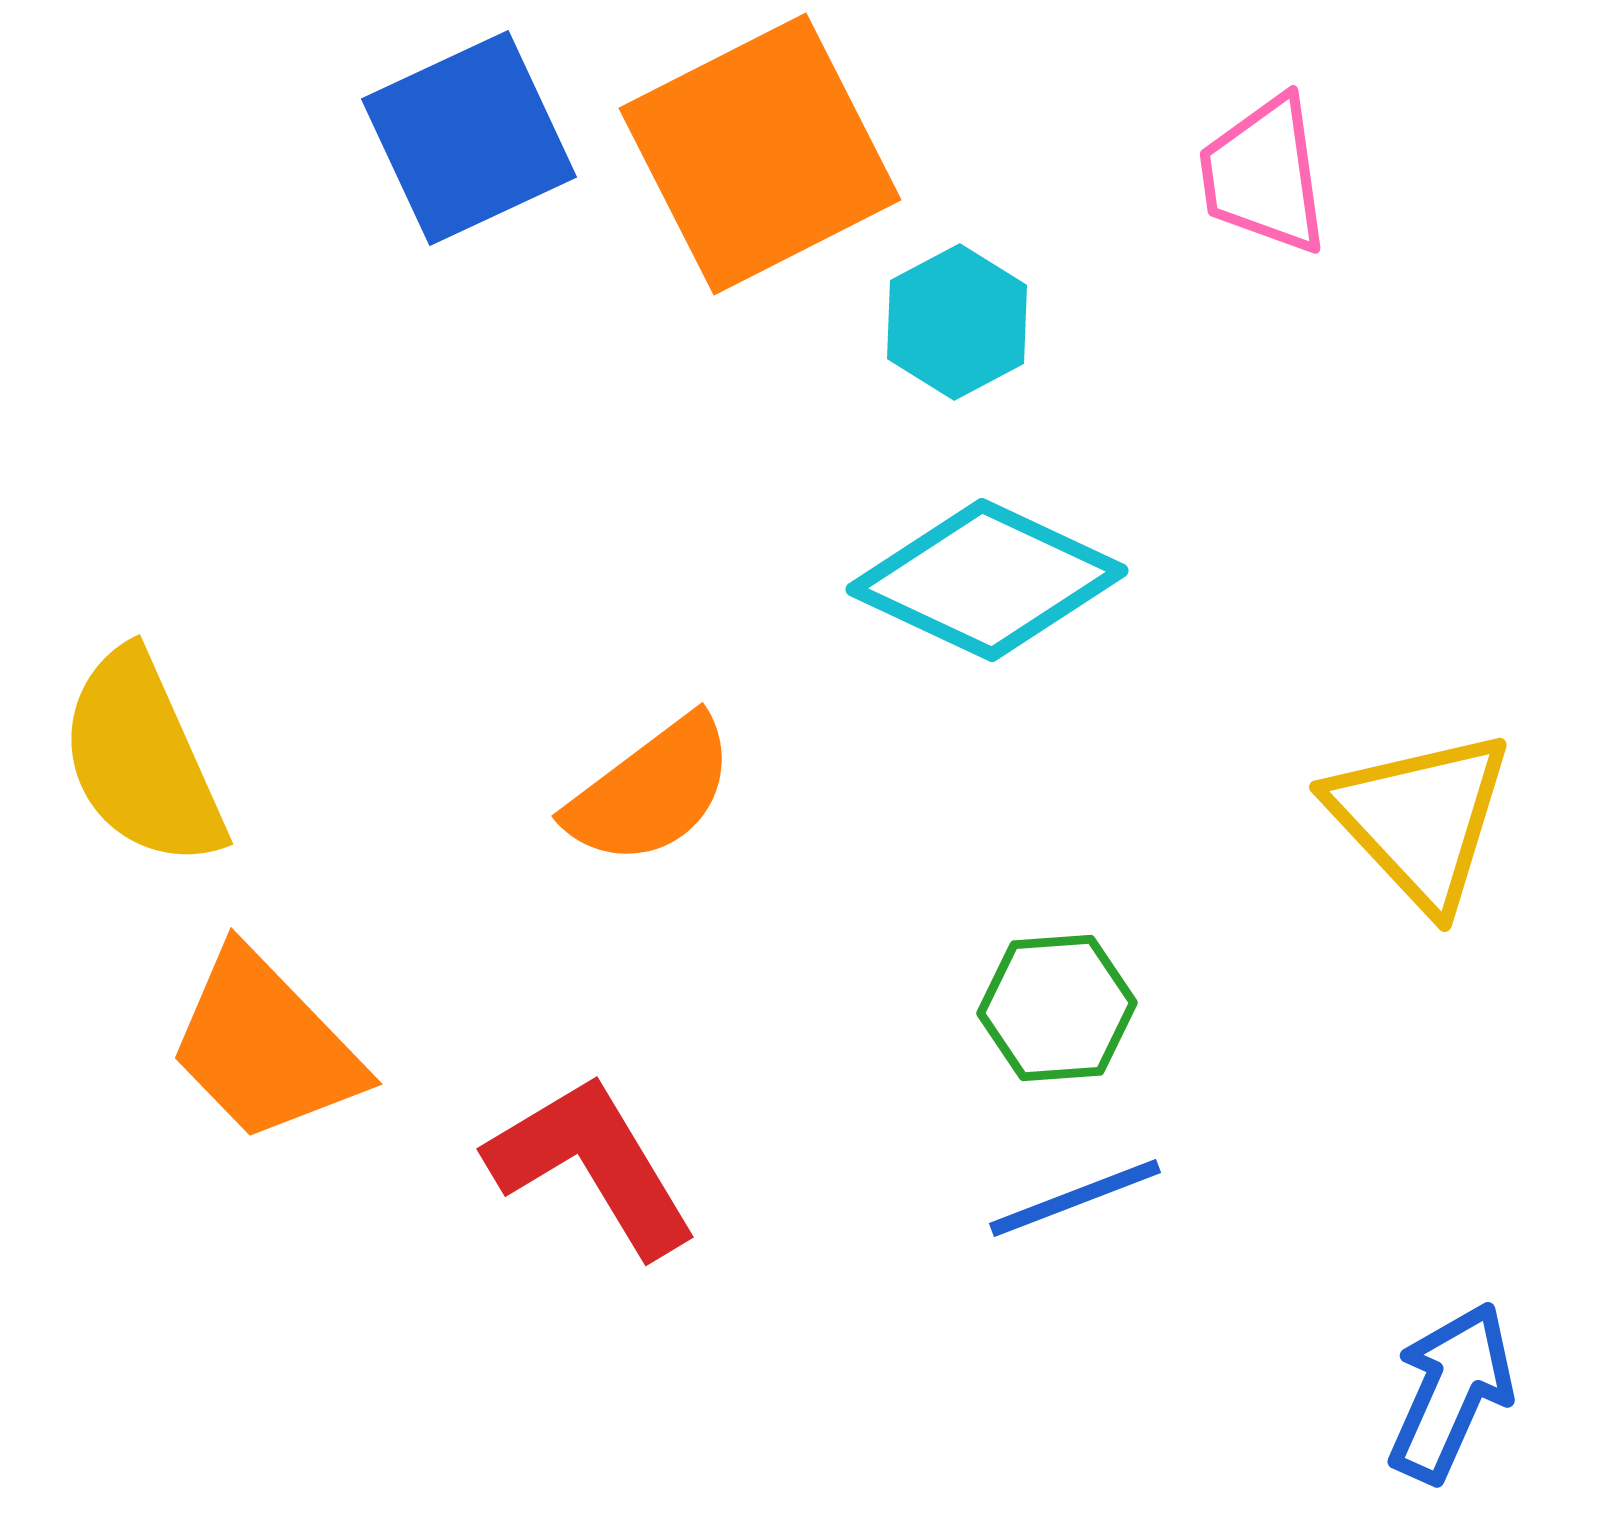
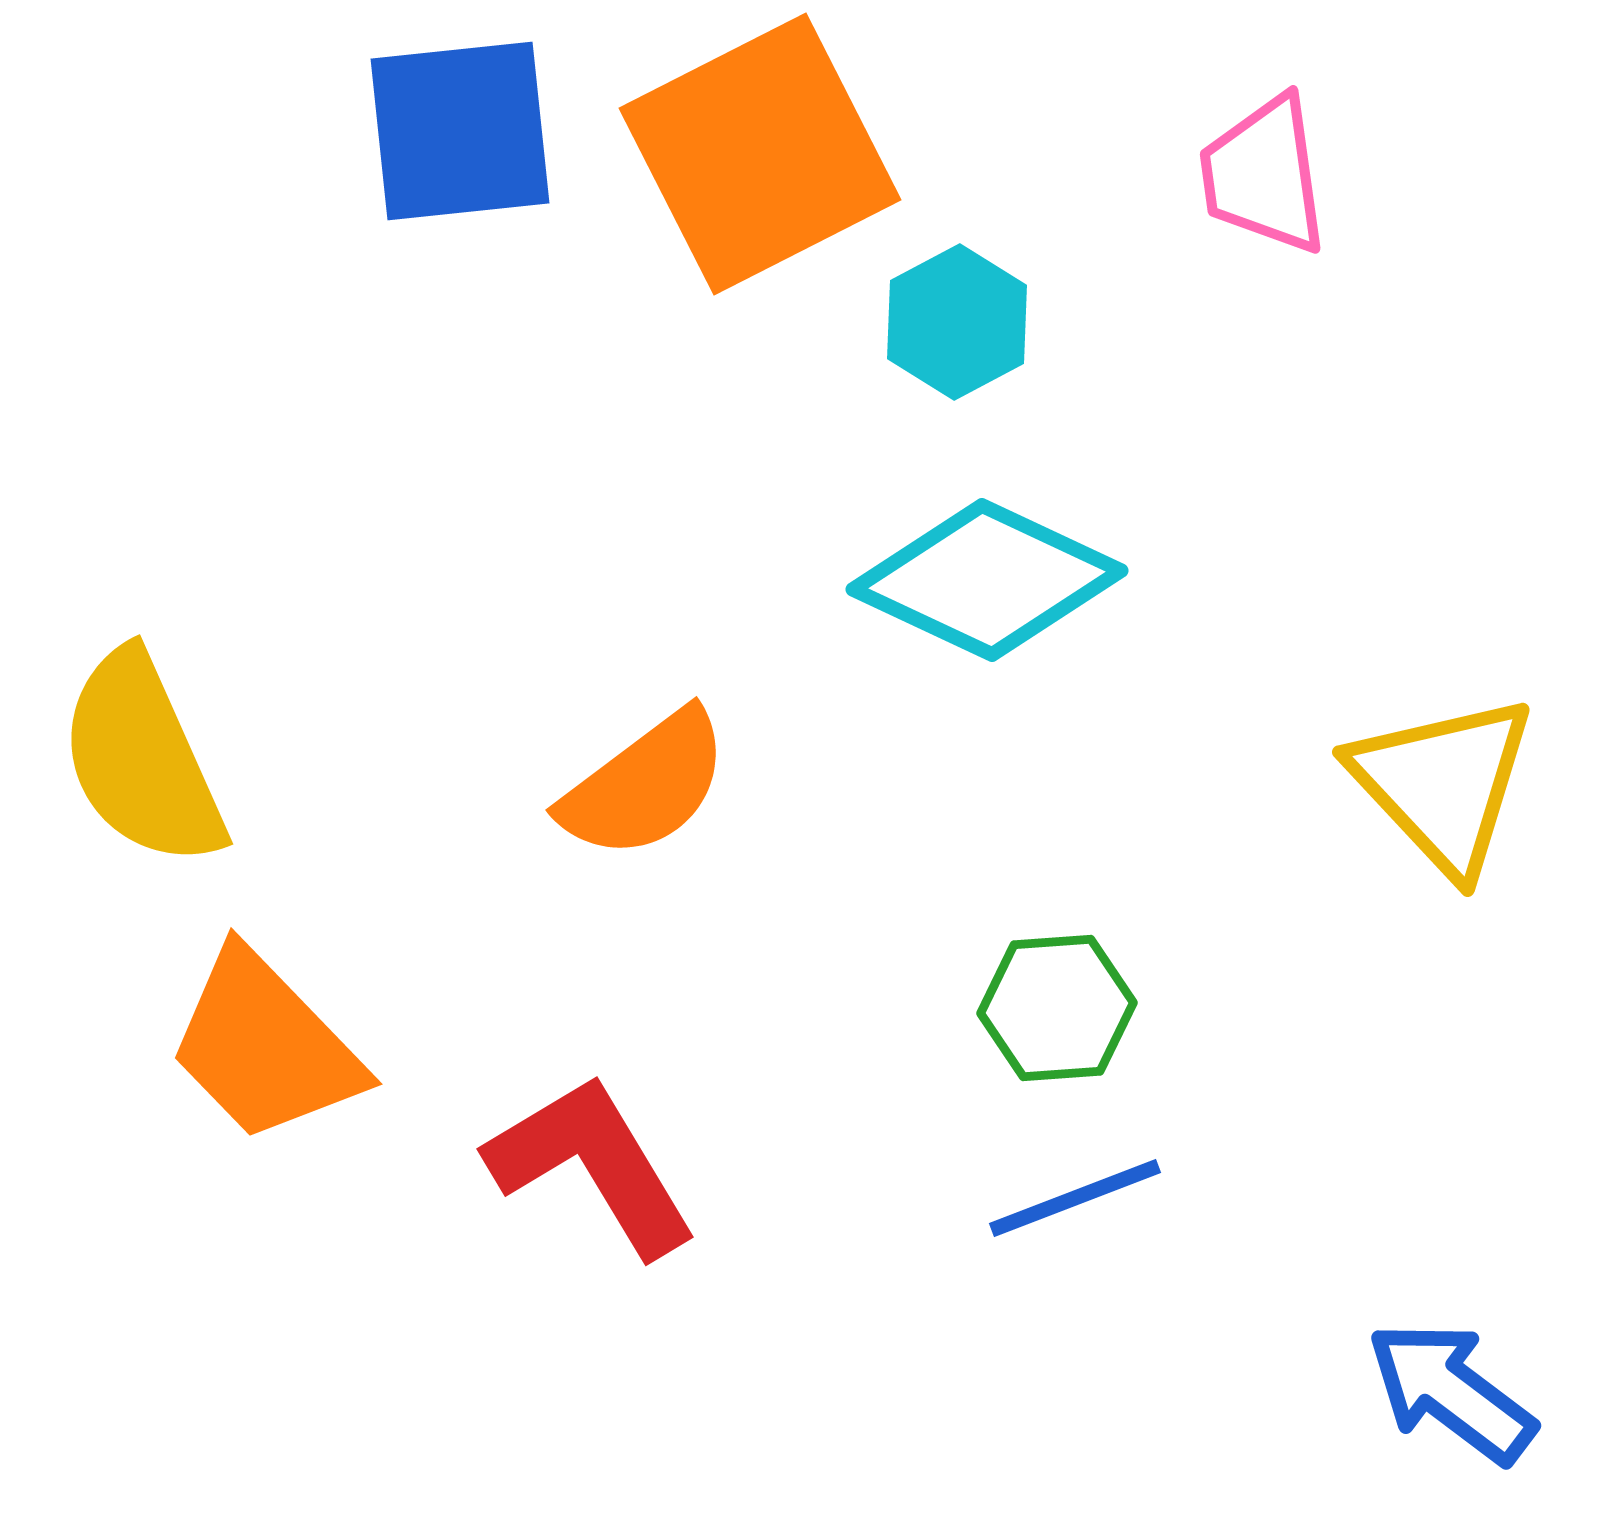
blue square: moved 9 px left, 7 px up; rotated 19 degrees clockwise
orange semicircle: moved 6 px left, 6 px up
yellow triangle: moved 23 px right, 35 px up
blue arrow: rotated 77 degrees counterclockwise
